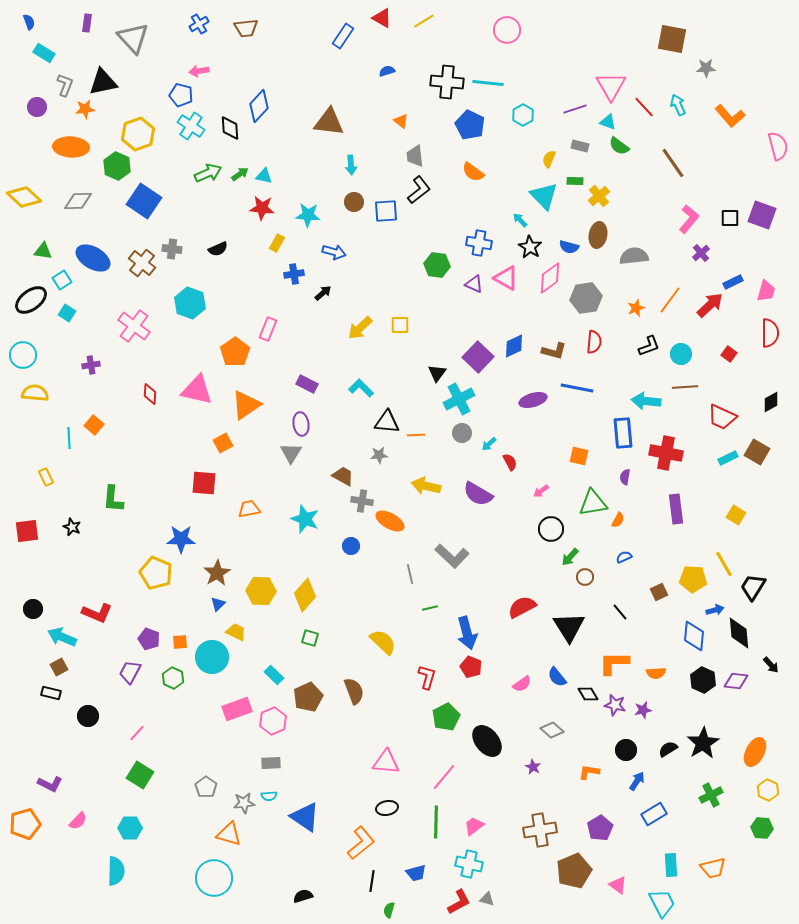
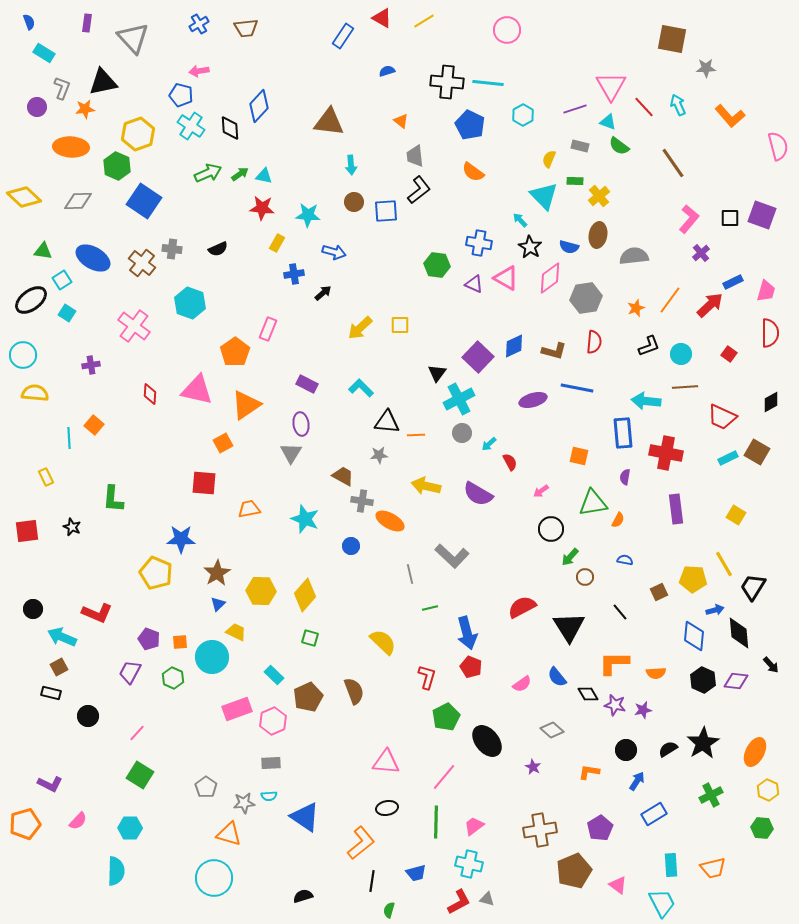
gray L-shape at (65, 85): moved 3 px left, 3 px down
blue semicircle at (624, 557): moved 1 px right, 3 px down; rotated 35 degrees clockwise
